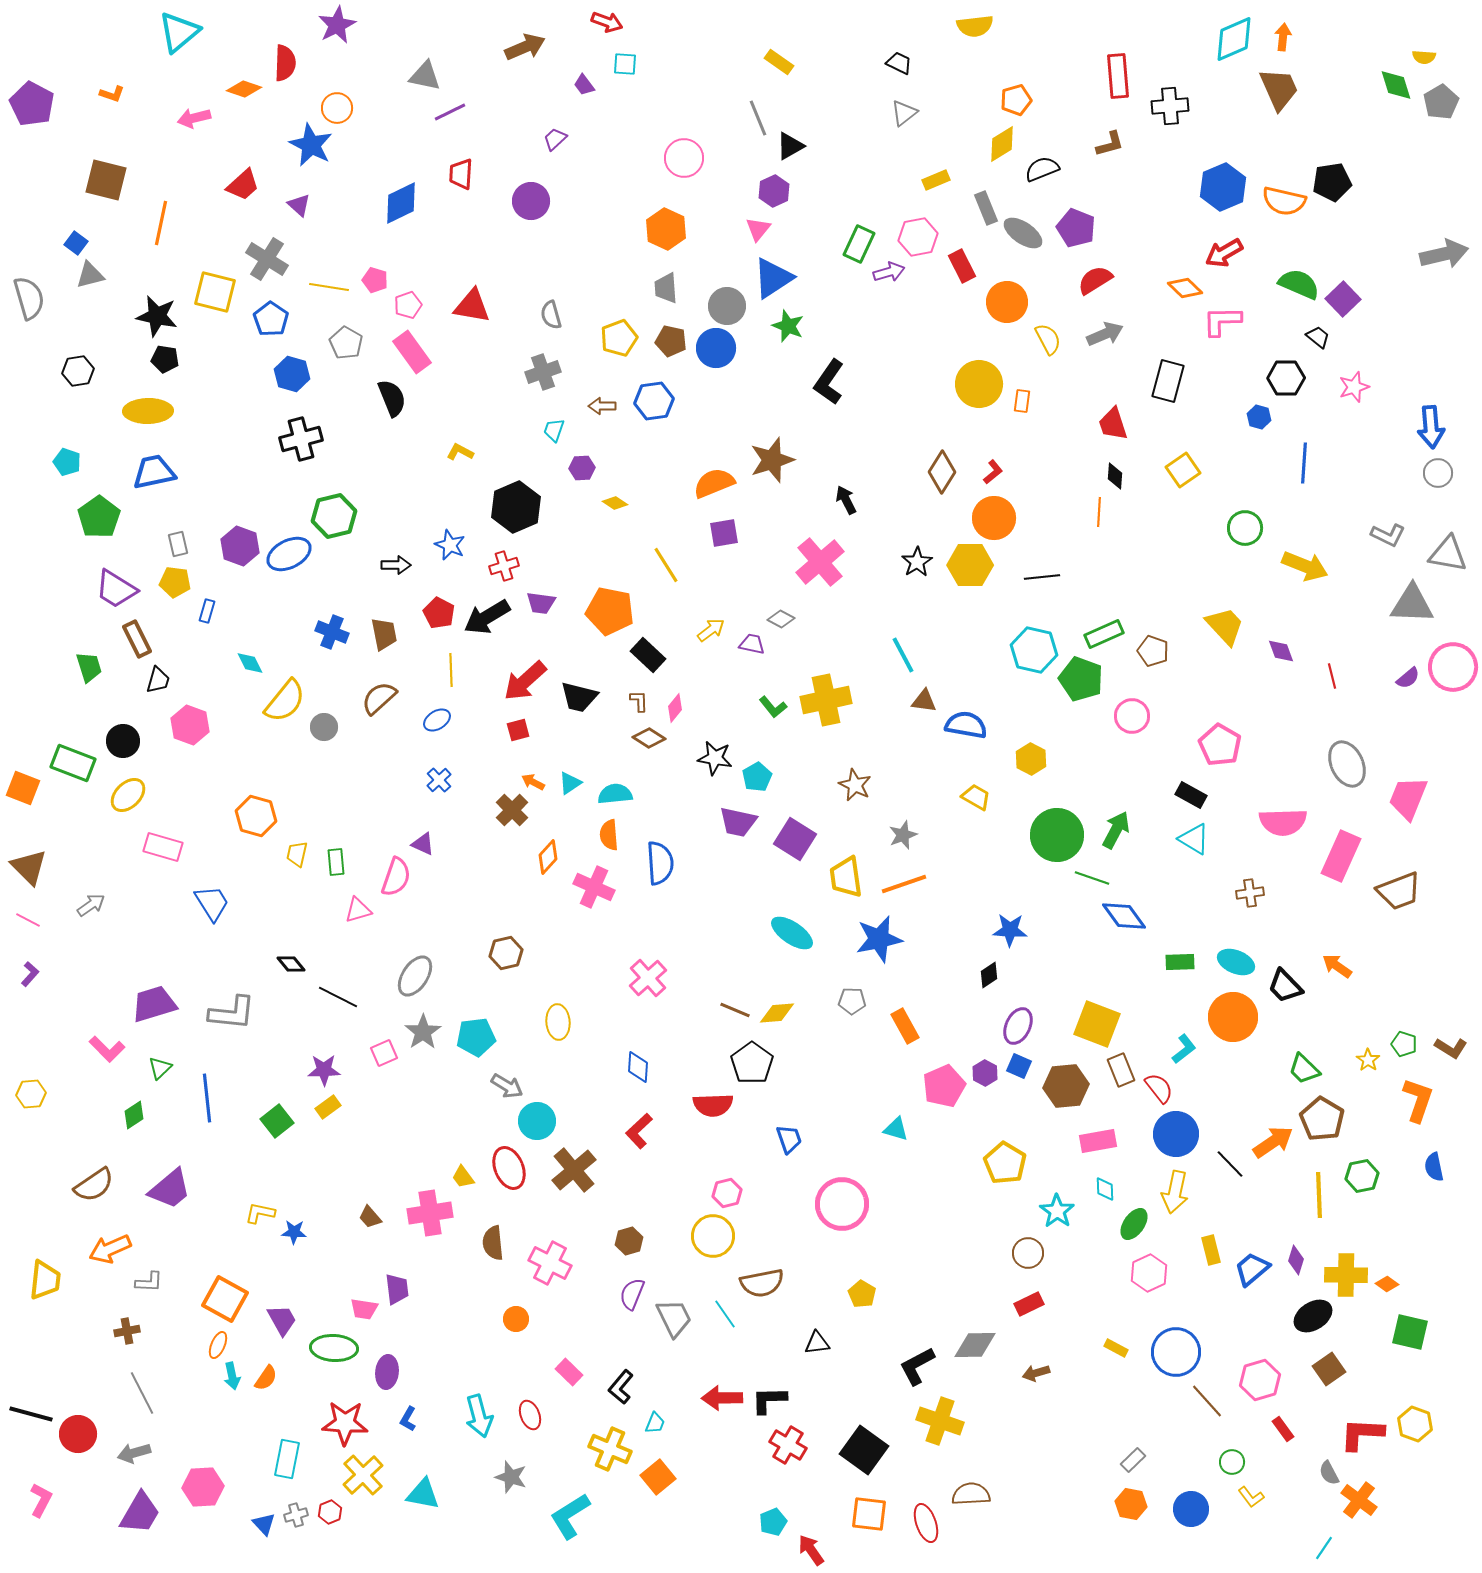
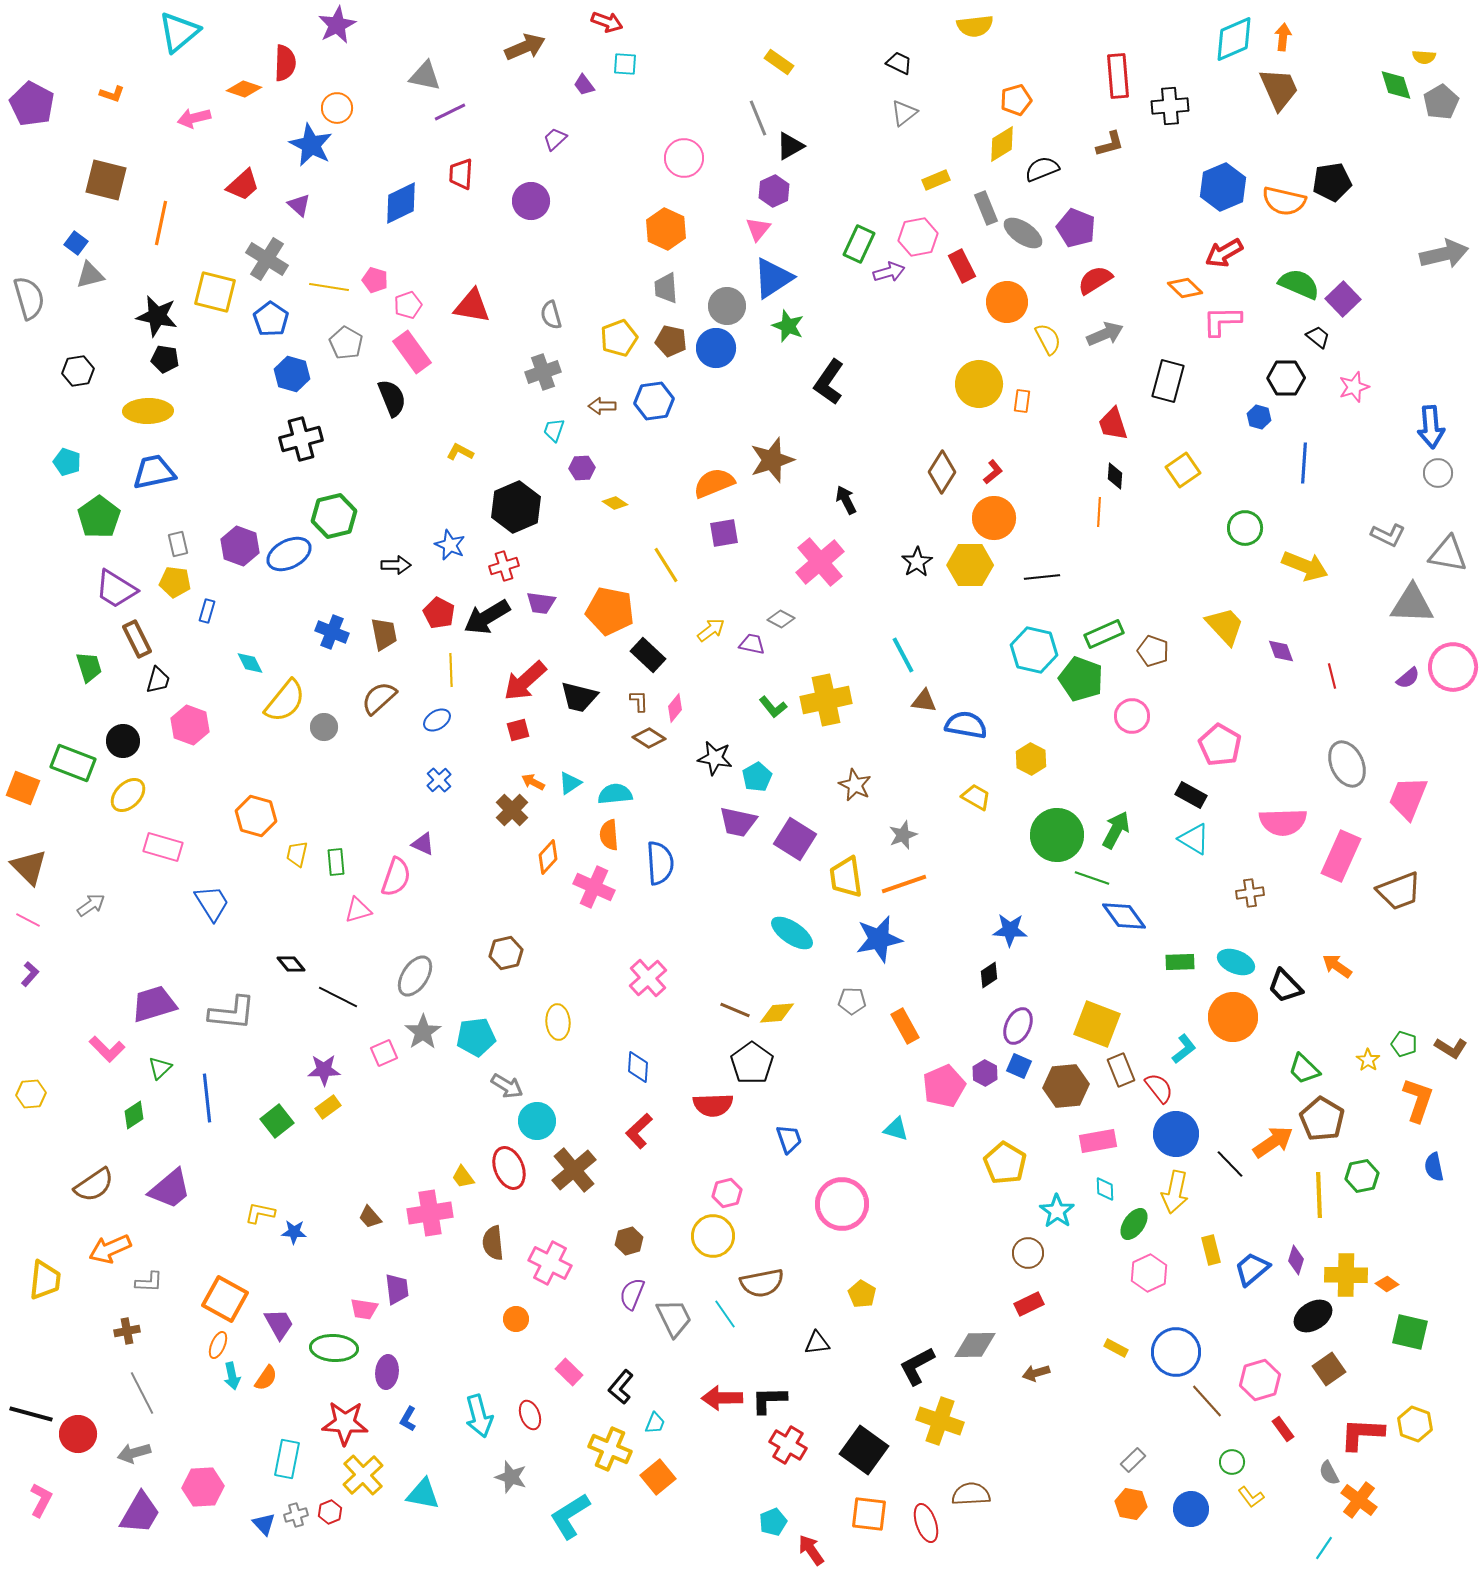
purple trapezoid at (282, 1320): moved 3 px left, 4 px down
